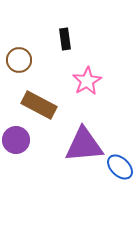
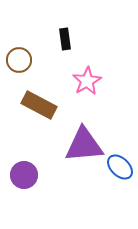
purple circle: moved 8 px right, 35 px down
